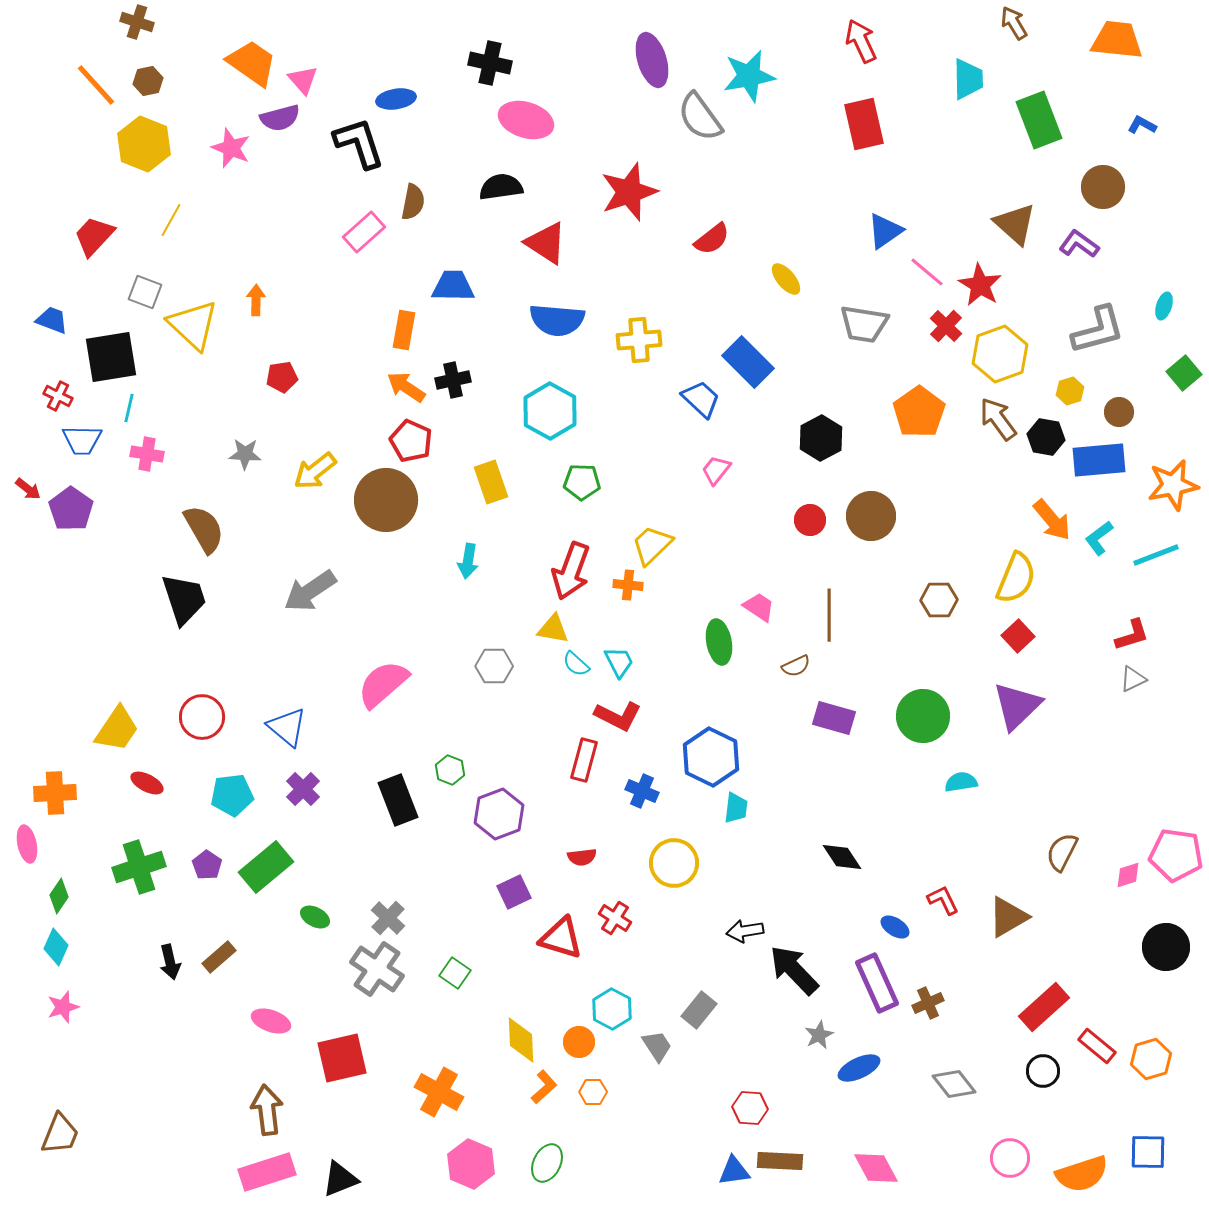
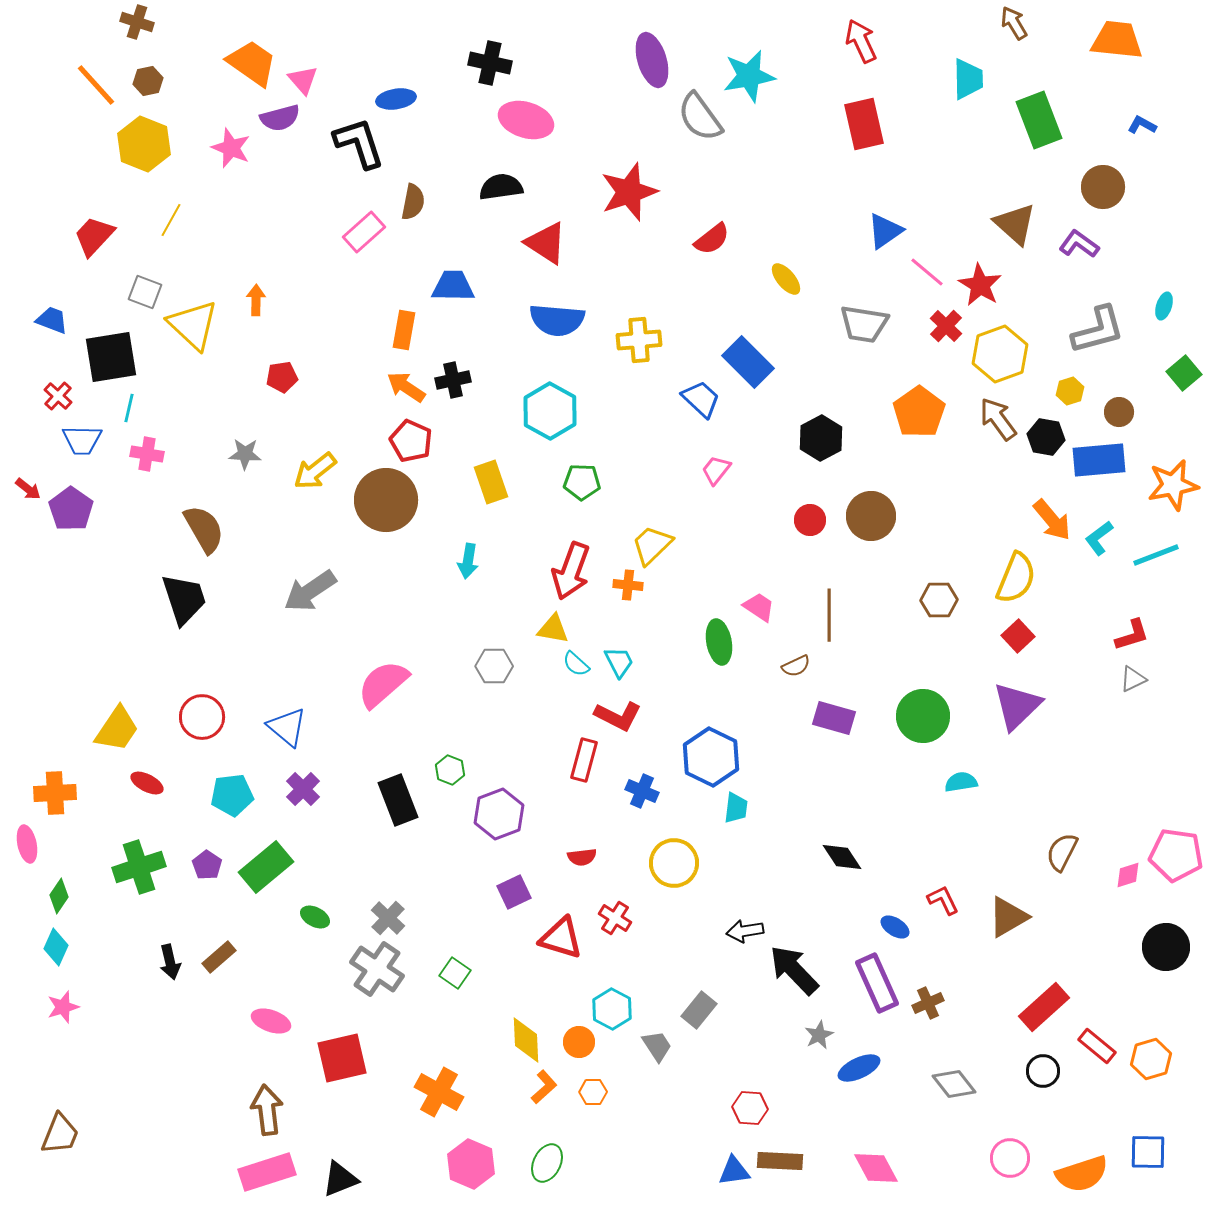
red cross at (58, 396): rotated 16 degrees clockwise
yellow diamond at (521, 1040): moved 5 px right
